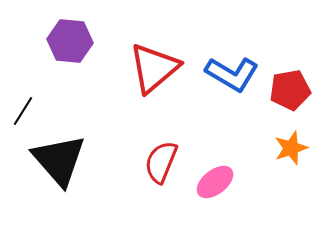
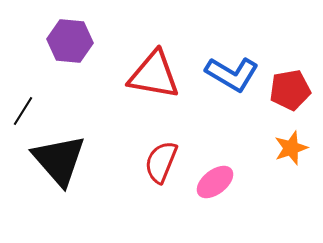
red triangle: moved 7 px down; rotated 50 degrees clockwise
